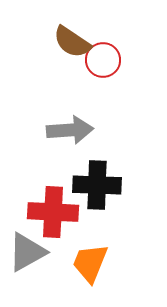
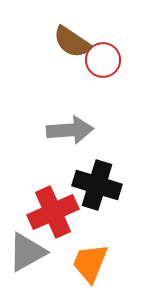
black cross: rotated 15 degrees clockwise
red cross: rotated 27 degrees counterclockwise
